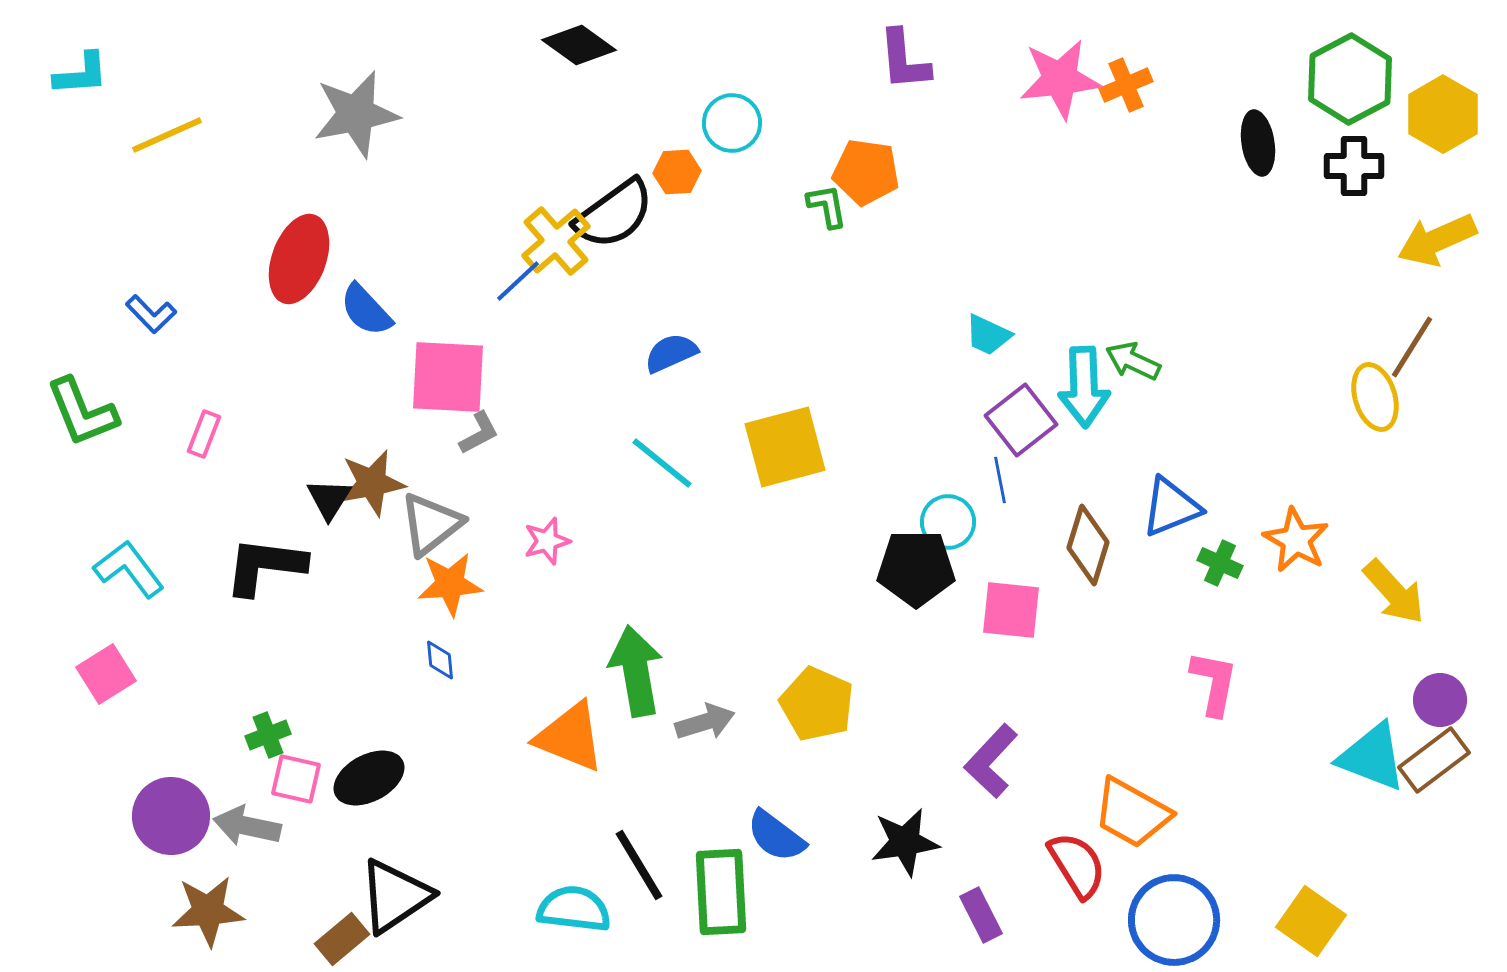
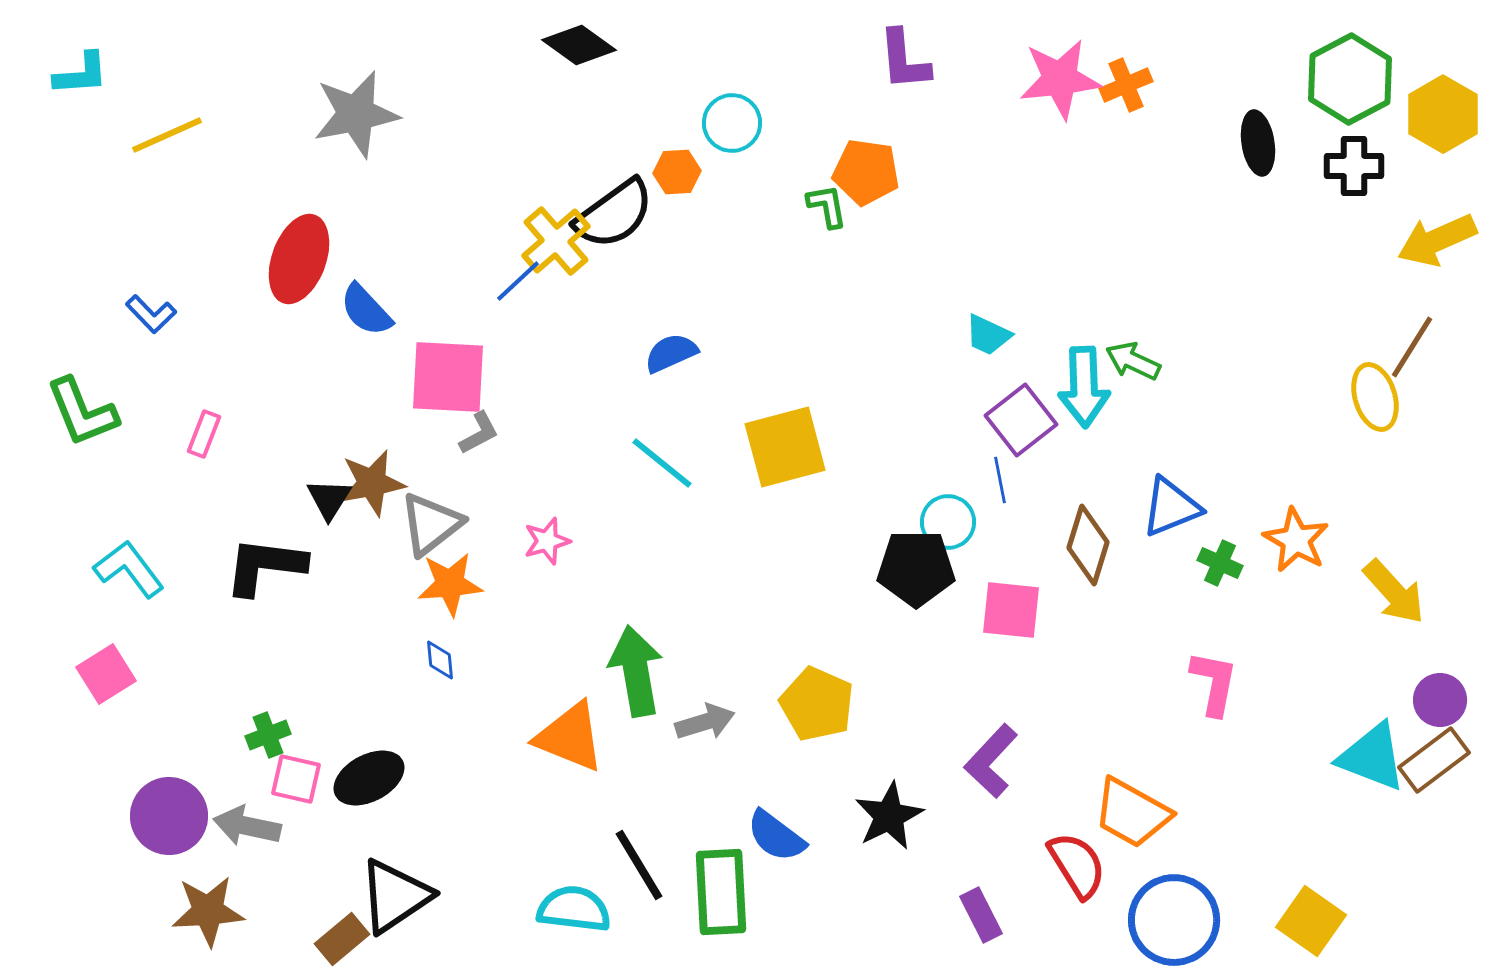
purple circle at (171, 816): moved 2 px left
black star at (905, 842): moved 16 px left, 26 px up; rotated 18 degrees counterclockwise
